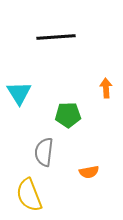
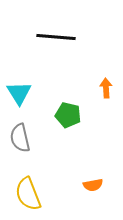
black line: rotated 9 degrees clockwise
green pentagon: rotated 15 degrees clockwise
gray semicircle: moved 24 px left, 14 px up; rotated 20 degrees counterclockwise
orange semicircle: moved 4 px right, 13 px down
yellow semicircle: moved 1 px left, 1 px up
